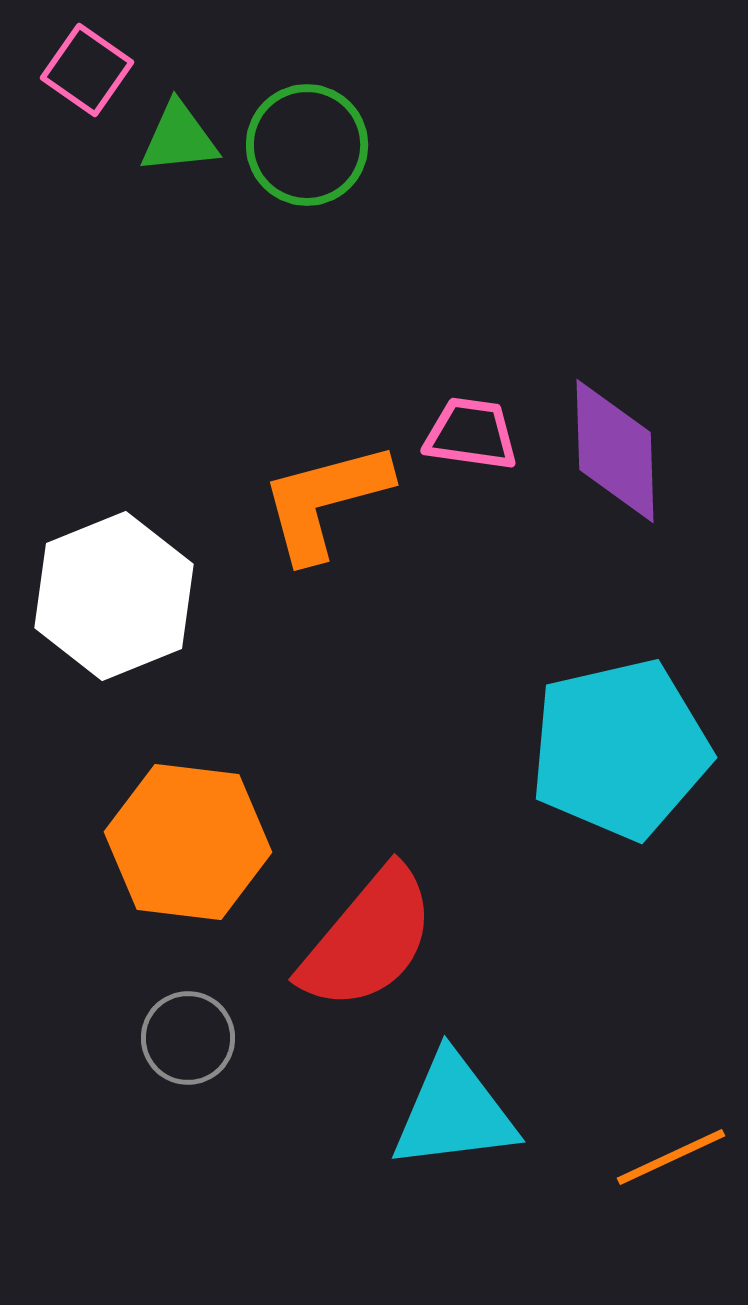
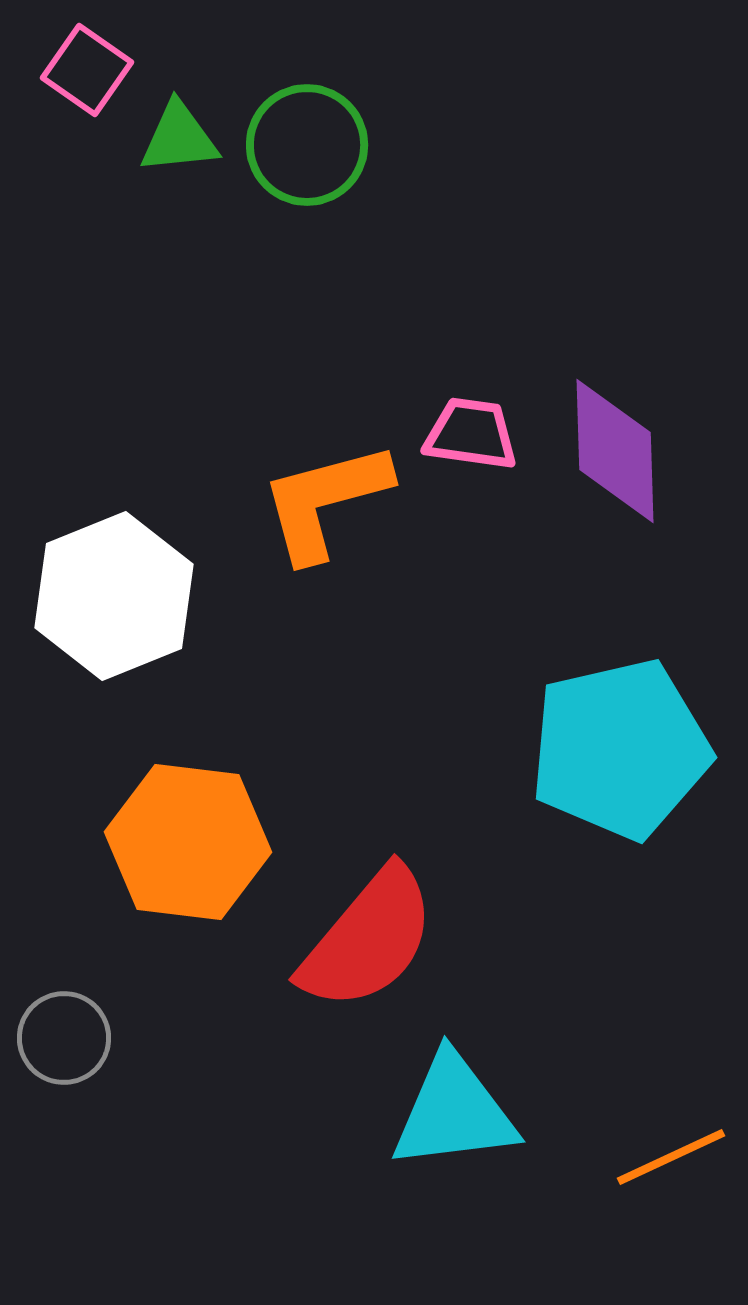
gray circle: moved 124 px left
